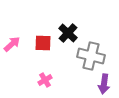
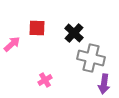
black cross: moved 6 px right
red square: moved 6 px left, 15 px up
gray cross: moved 2 px down
